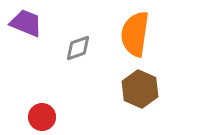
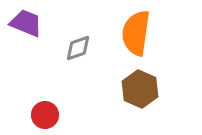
orange semicircle: moved 1 px right, 1 px up
red circle: moved 3 px right, 2 px up
